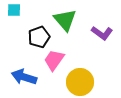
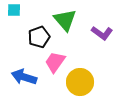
pink trapezoid: moved 1 px right, 2 px down
